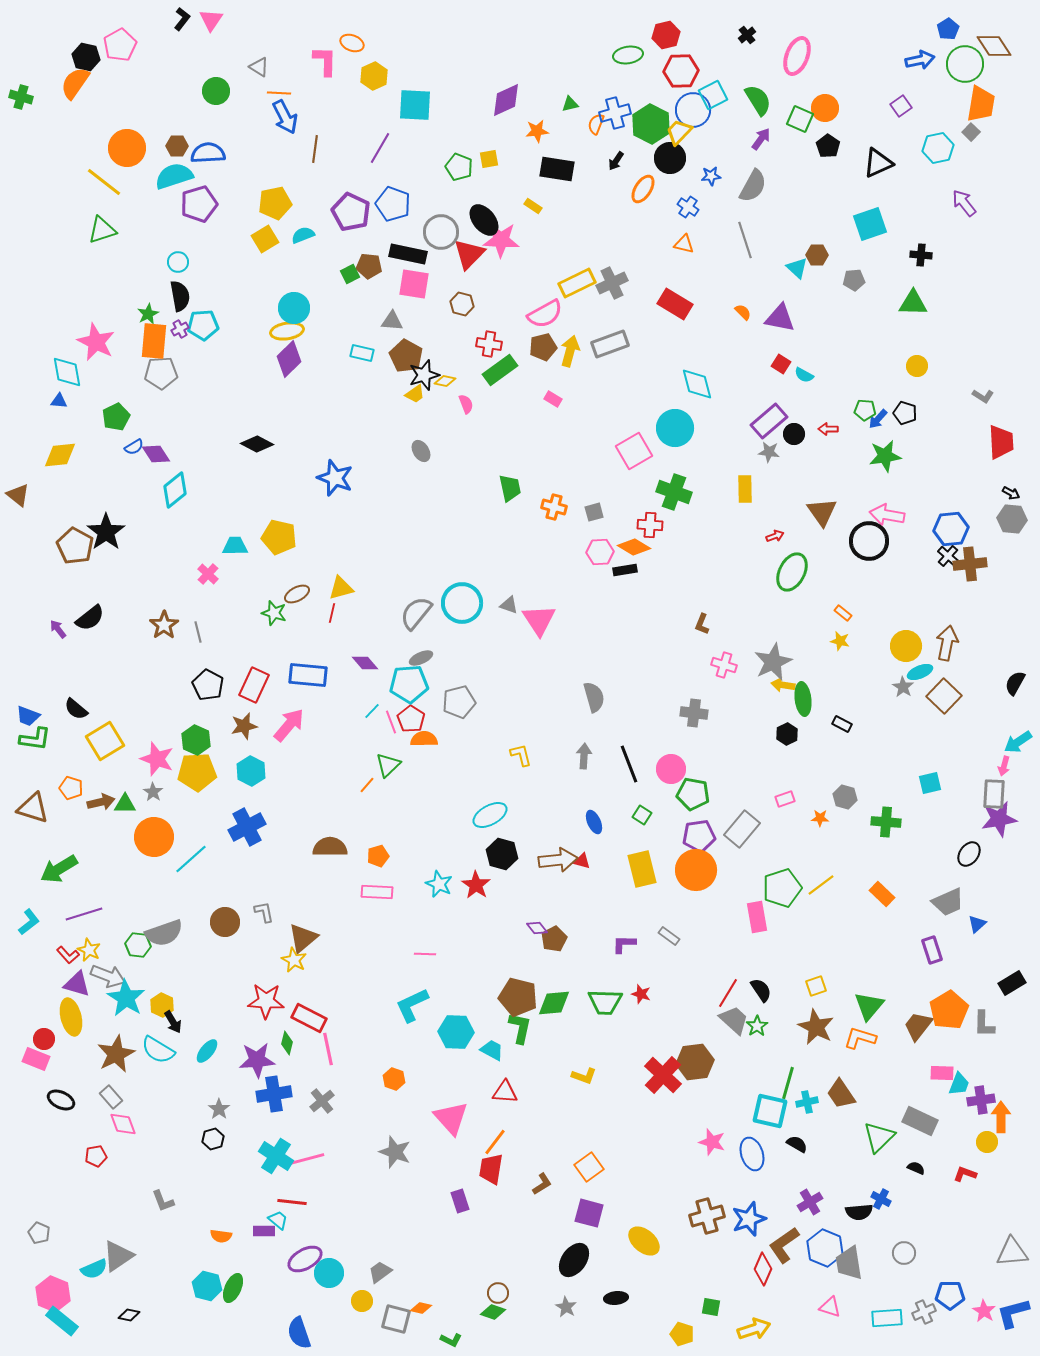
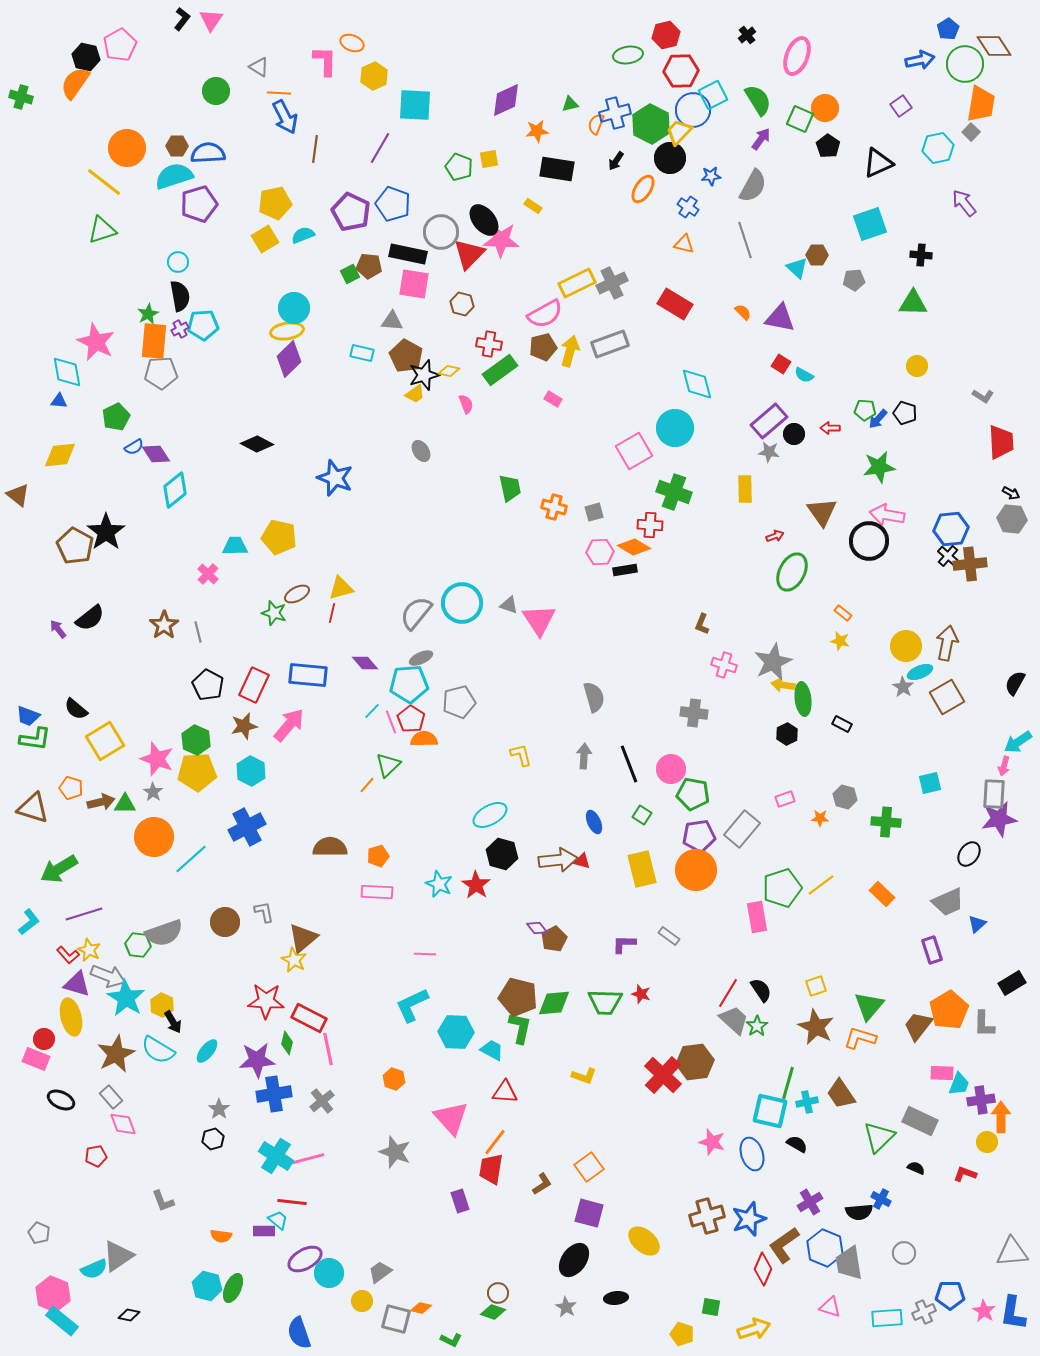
yellow diamond at (445, 381): moved 4 px right, 10 px up
red arrow at (828, 429): moved 2 px right, 1 px up
green star at (885, 456): moved 6 px left, 11 px down
brown square at (944, 696): moved 3 px right, 1 px down; rotated 16 degrees clockwise
blue L-shape at (1013, 1313): rotated 66 degrees counterclockwise
